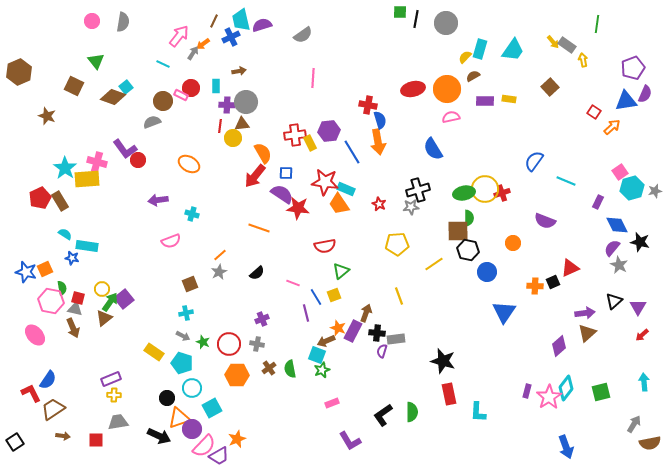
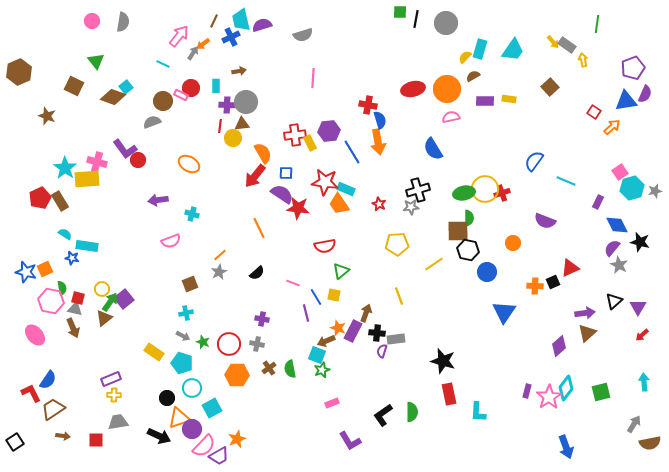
gray semicircle at (303, 35): rotated 18 degrees clockwise
orange line at (259, 228): rotated 45 degrees clockwise
yellow square at (334, 295): rotated 32 degrees clockwise
purple cross at (262, 319): rotated 32 degrees clockwise
